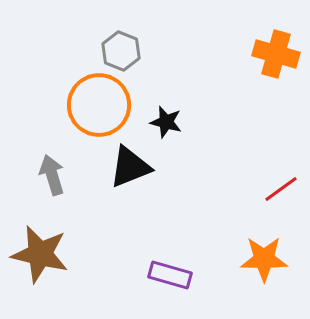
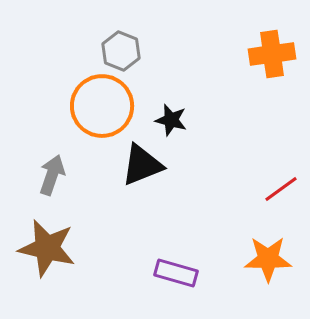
orange cross: moved 4 px left; rotated 24 degrees counterclockwise
orange circle: moved 3 px right, 1 px down
black star: moved 5 px right, 2 px up
black triangle: moved 12 px right, 2 px up
gray arrow: rotated 36 degrees clockwise
brown star: moved 7 px right, 6 px up
orange star: moved 4 px right
purple rectangle: moved 6 px right, 2 px up
